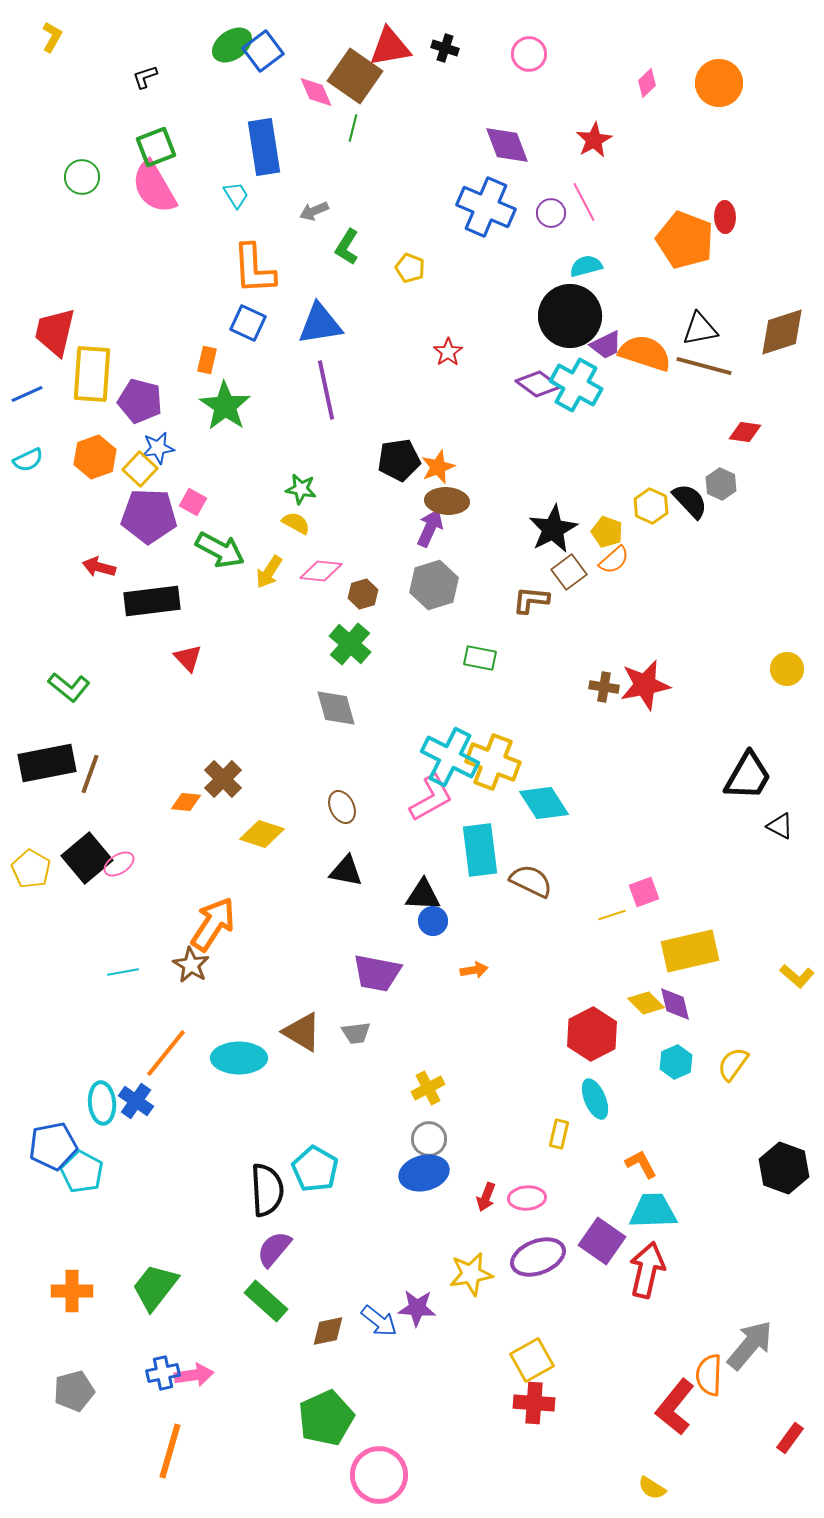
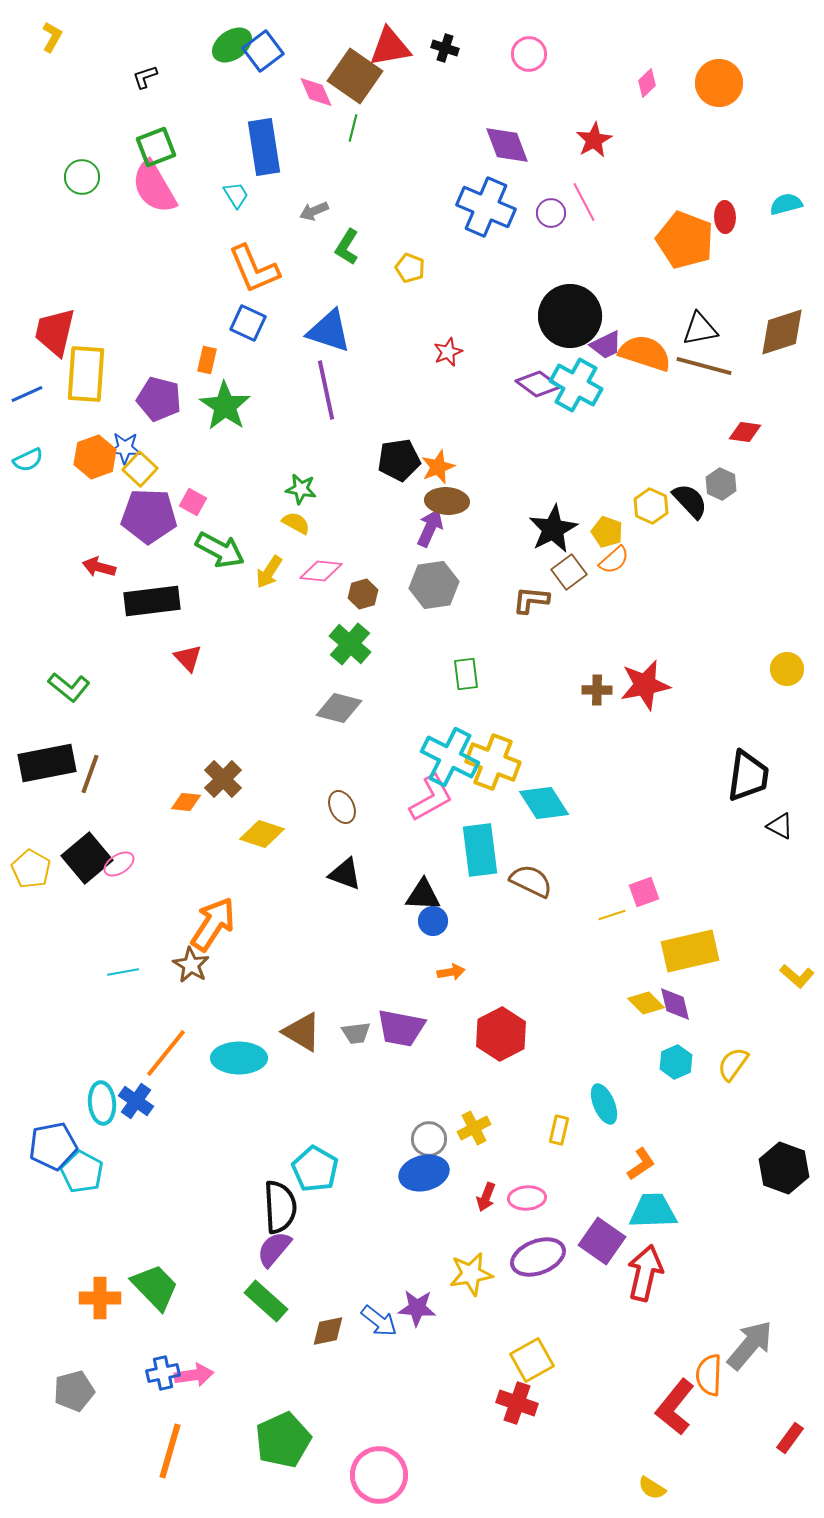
cyan semicircle at (586, 266): moved 200 px right, 62 px up
orange L-shape at (254, 269): rotated 20 degrees counterclockwise
blue triangle at (320, 324): moved 9 px right, 7 px down; rotated 27 degrees clockwise
red star at (448, 352): rotated 12 degrees clockwise
yellow rectangle at (92, 374): moved 6 px left
purple pentagon at (140, 401): moved 19 px right, 2 px up
blue star at (158, 448): moved 33 px left; rotated 12 degrees clockwise
gray hexagon at (434, 585): rotated 9 degrees clockwise
green rectangle at (480, 658): moved 14 px left, 16 px down; rotated 72 degrees clockwise
brown cross at (604, 687): moved 7 px left, 3 px down; rotated 8 degrees counterclockwise
gray diamond at (336, 708): moved 3 px right; rotated 60 degrees counterclockwise
black trapezoid at (748, 776): rotated 22 degrees counterclockwise
black triangle at (346, 871): moved 1 px left, 3 px down; rotated 9 degrees clockwise
orange arrow at (474, 970): moved 23 px left, 2 px down
purple trapezoid at (377, 973): moved 24 px right, 55 px down
red hexagon at (592, 1034): moved 91 px left
yellow cross at (428, 1088): moved 46 px right, 40 px down
cyan ellipse at (595, 1099): moved 9 px right, 5 px down
yellow rectangle at (559, 1134): moved 4 px up
orange L-shape at (641, 1164): rotated 84 degrees clockwise
black semicircle at (267, 1190): moved 13 px right, 17 px down
red arrow at (647, 1270): moved 2 px left, 3 px down
green trapezoid at (155, 1287): rotated 98 degrees clockwise
orange cross at (72, 1291): moved 28 px right, 7 px down
red cross at (534, 1403): moved 17 px left; rotated 15 degrees clockwise
green pentagon at (326, 1418): moved 43 px left, 22 px down
